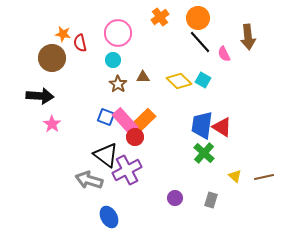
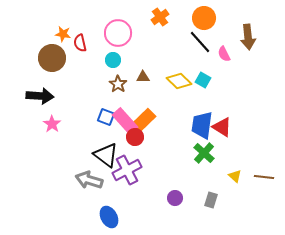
orange circle: moved 6 px right
brown line: rotated 18 degrees clockwise
